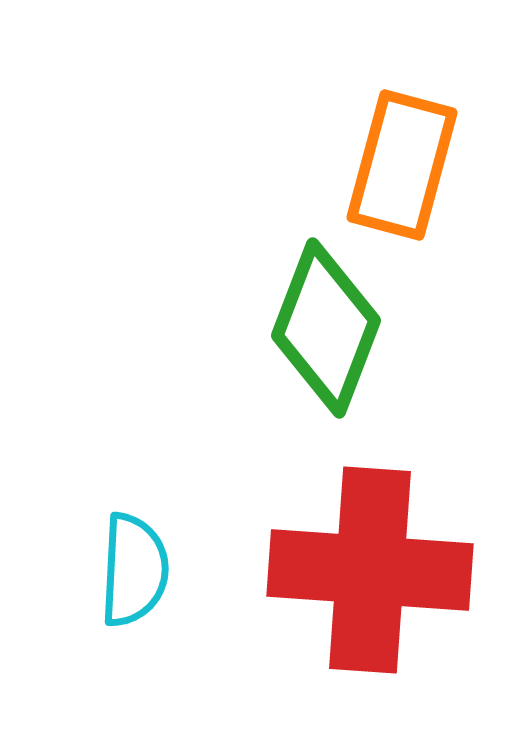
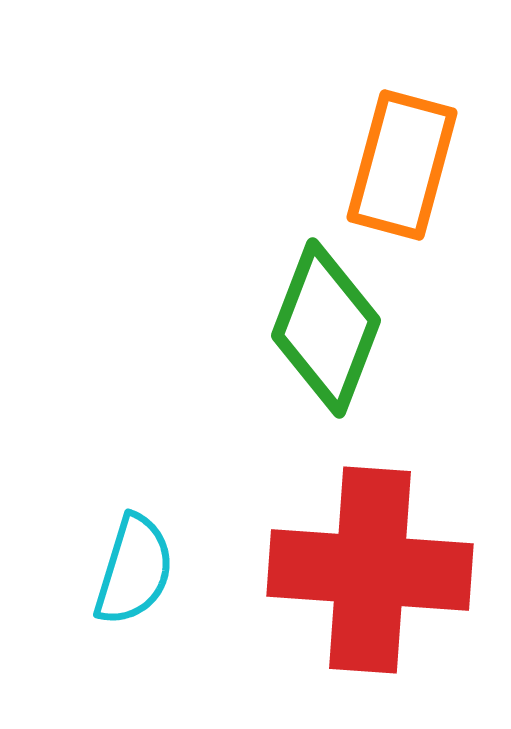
cyan semicircle: rotated 14 degrees clockwise
